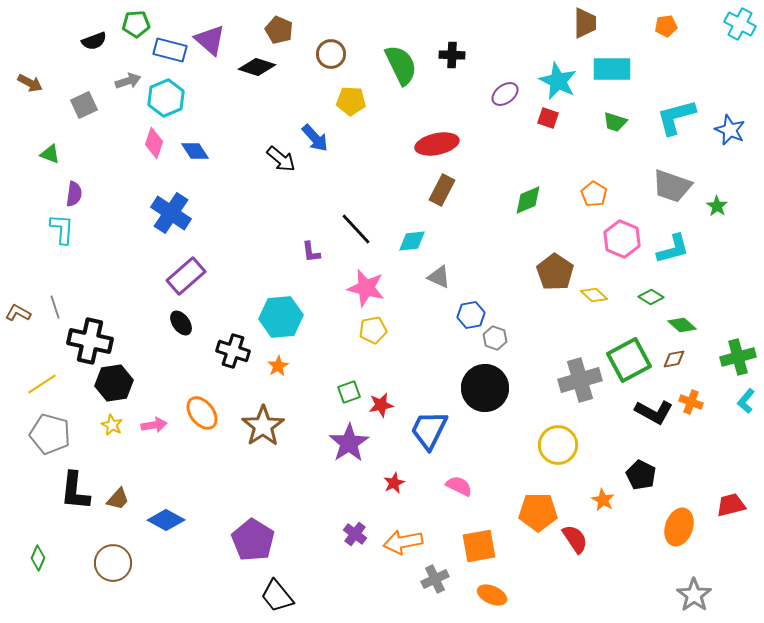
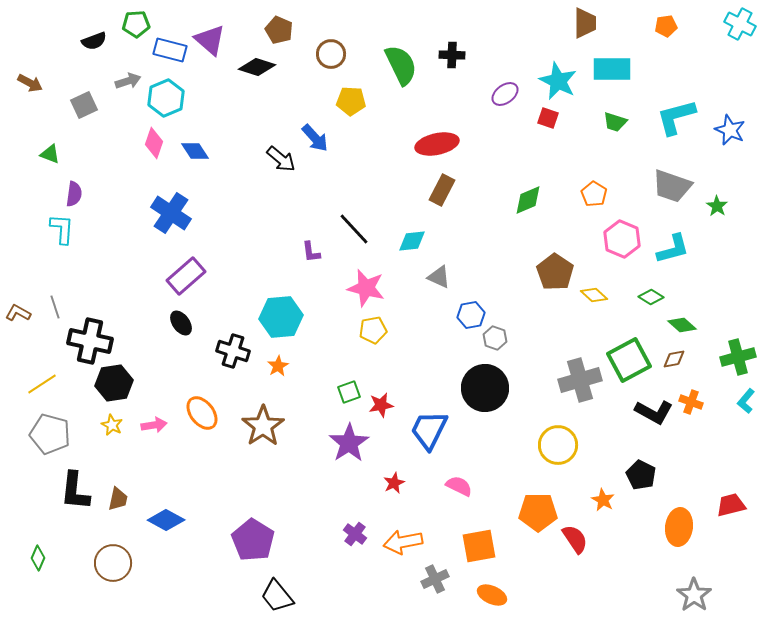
black line at (356, 229): moved 2 px left
brown trapezoid at (118, 499): rotated 30 degrees counterclockwise
orange ellipse at (679, 527): rotated 12 degrees counterclockwise
